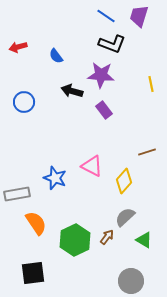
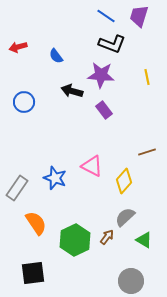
yellow line: moved 4 px left, 7 px up
gray rectangle: moved 6 px up; rotated 45 degrees counterclockwise
